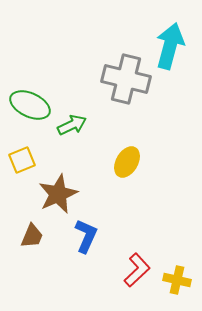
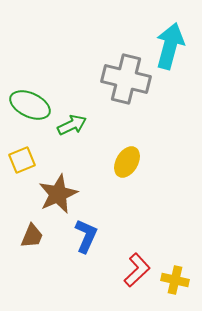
yellow cross: moved 2 px left
